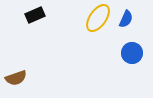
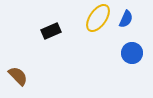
black rectangle: moved 16 px right, 16 px down
brown semicircle: moved 2 px right, 2 px up; rotated 115 degrees counterclockwise
